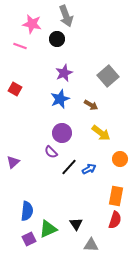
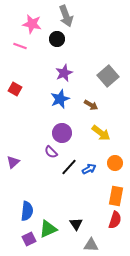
orange circle: moved 5 px left, 4 px down
